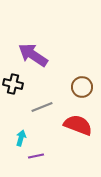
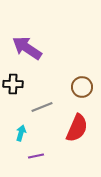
purple arrow: moved 6 px left, 7 px up
black cross: rotated 12 degrees counterclockwise
red semicircle: moved 1 px left, 3 px down; rotated 92 degrees clockwise
cyan arrow: moved 5 px up
